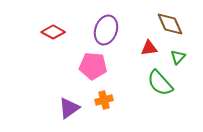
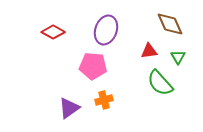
red triangle: moved 3 px down
green triangle: rotated 14 degrees counterclockwise
